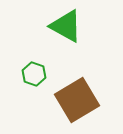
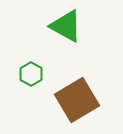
green hexagon: moved 3 px left; rotated 10 degrees clockwise
